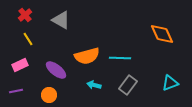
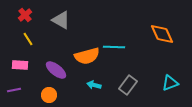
cyan line: moved 6 px left, 11 px up
pink rectangle: rotated 28 degrees clockwise
purple line: moved 2 px left, 1 px up
